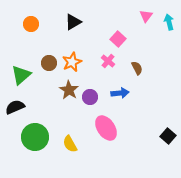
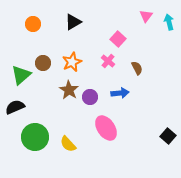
orange circle: moved 2 px right
brown circle: moved 6 px left
yellow semicircle: moved 2 px left; rotated 12 degrees counterclockwise
